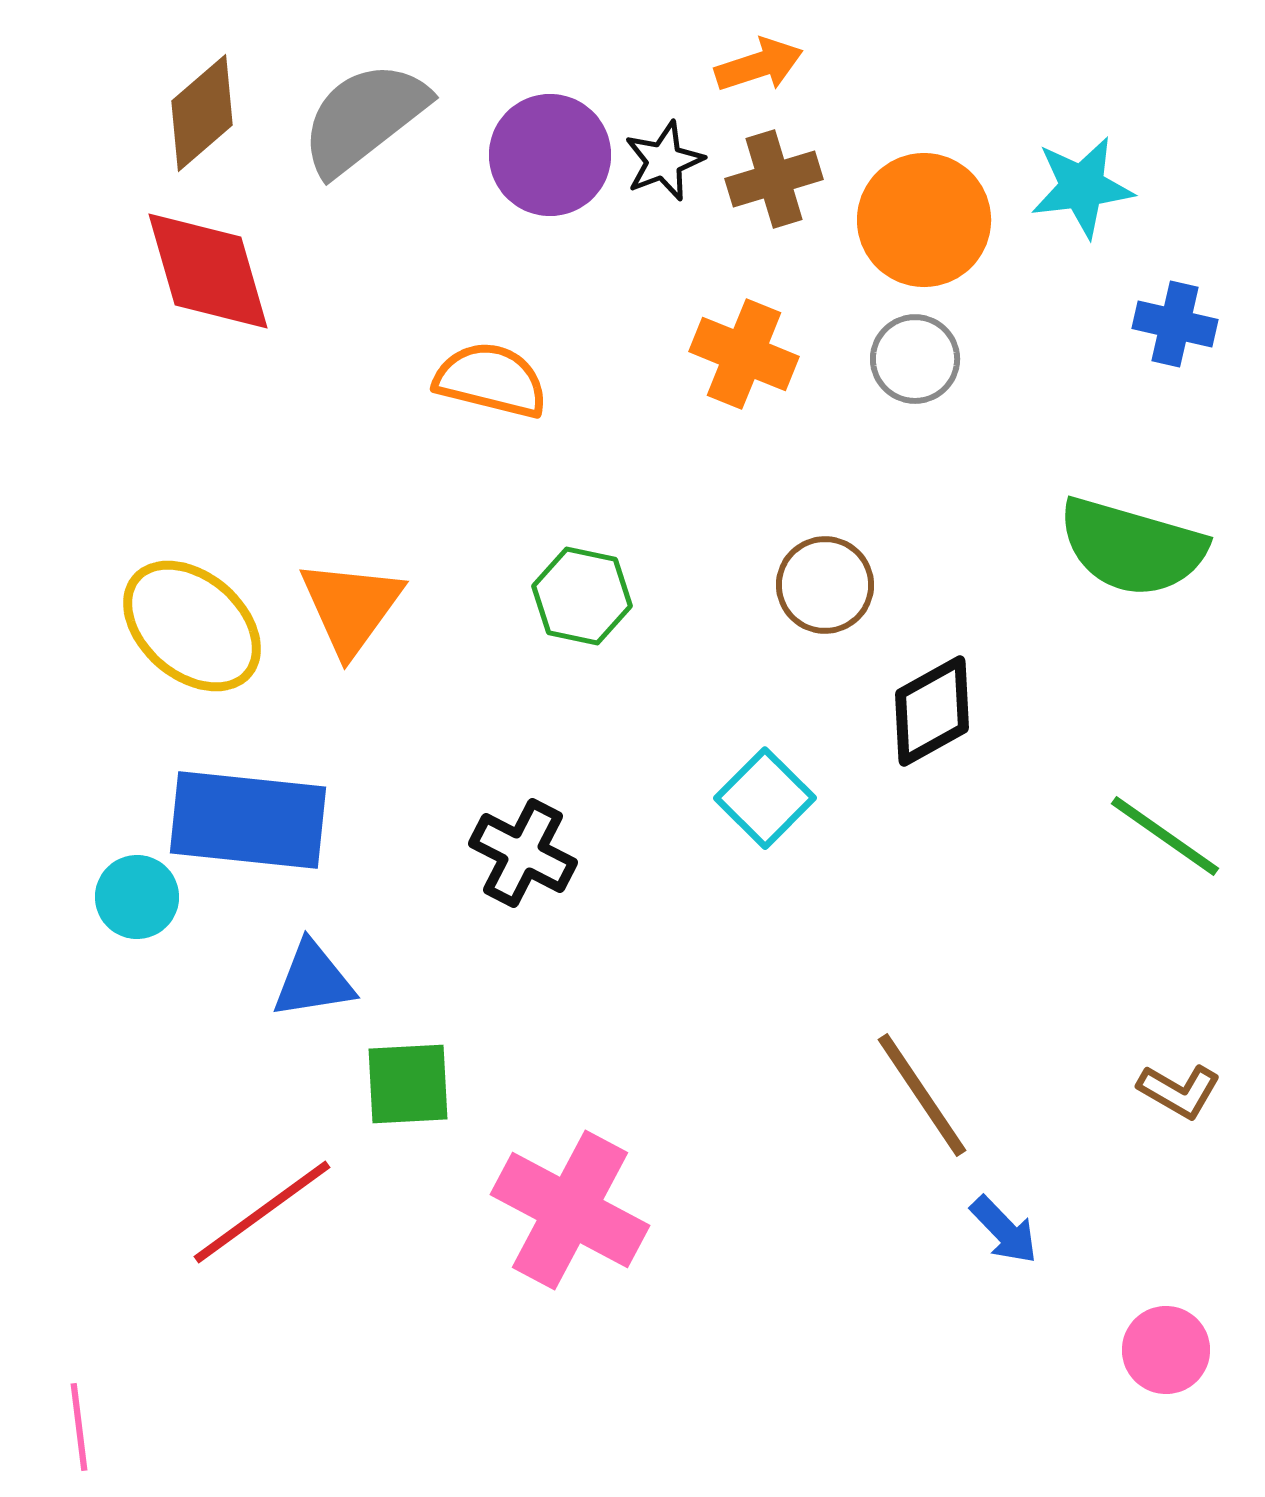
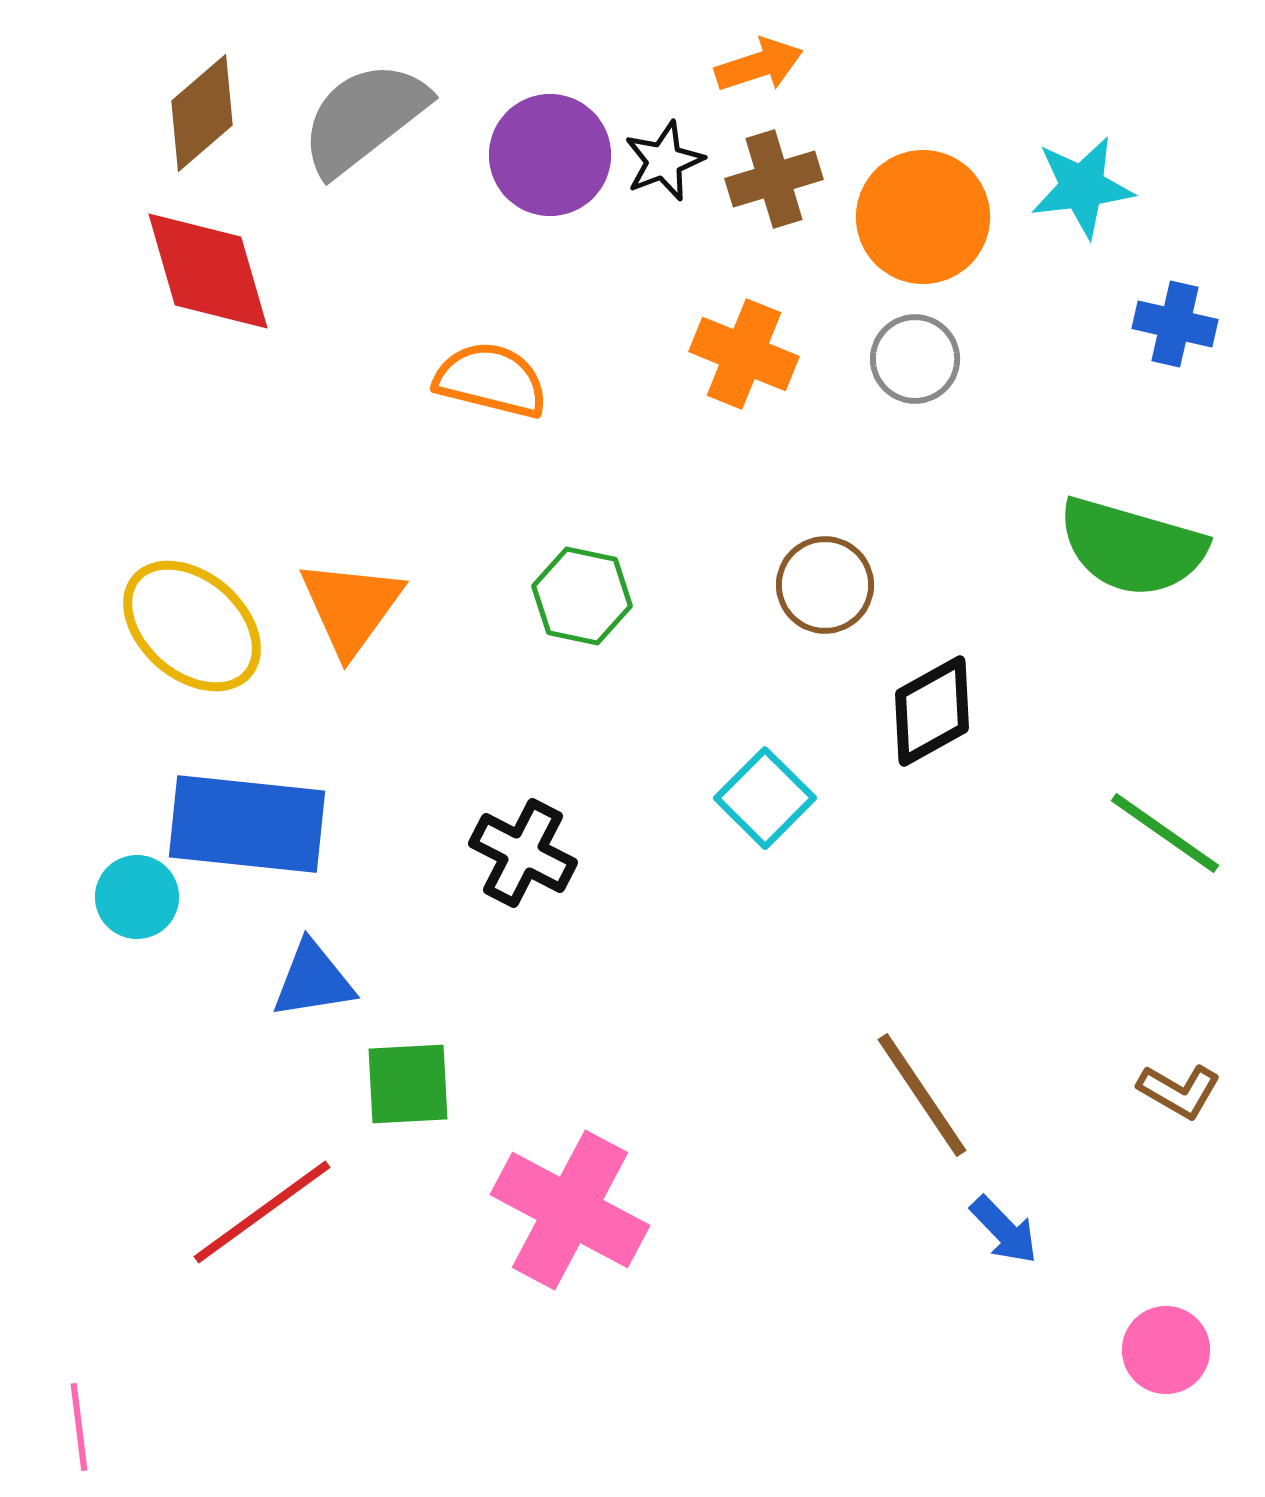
orange circle: moved 1 px left, 3 px up
blue rectangle: moved 1 px left, 4 px down
green line: moved 3 px up
